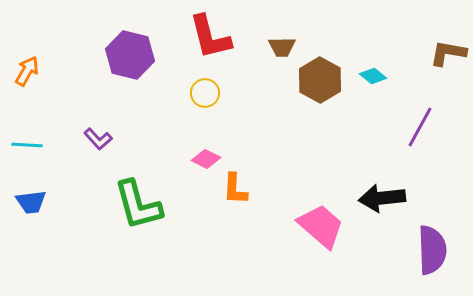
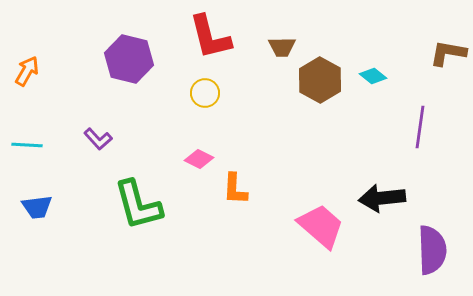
purple hexagon: moved 1 px left, 4 px down
purple line: rotated 21 degrees counterclockwise
pink diamond: moved 7 px left
blue trapezoid: moved 6 px right, 5 px down
